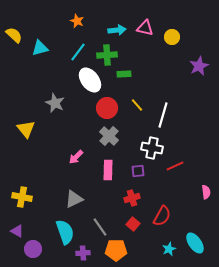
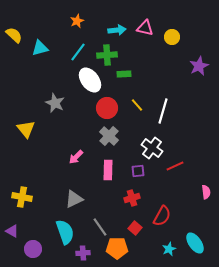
orange star: rotated 24 degrees clockwise
white line: moved 4 px up
white cross: rotated 25 degrees clockwise
red square: moved 2 px right, 4 px down
purple triangle: moved 5 px left
orange pentagon: moved 1 px right, 2 px up
